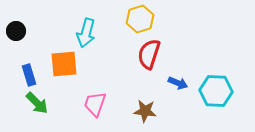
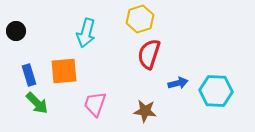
orange square: moved 7 px down
blue arrow: rotated 36 degrees counterclockwise
